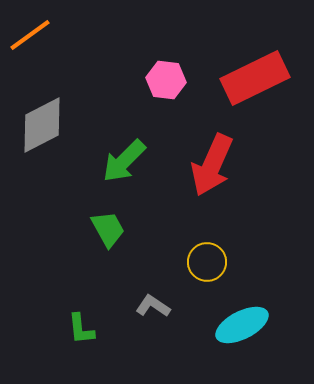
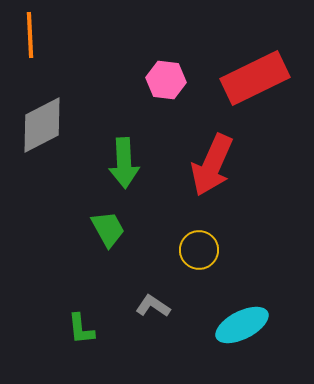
orange line: rotated 57 degrees counterclockwise
green arrow: moved 2 px down; rotated 48 degrees counterclockwise
yellow circle: moved 8 px left, 12 px up
